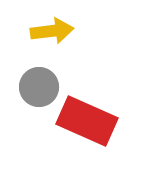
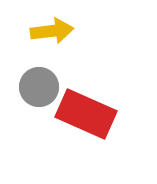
red rectangle: moved 1 px left, 7 px up
